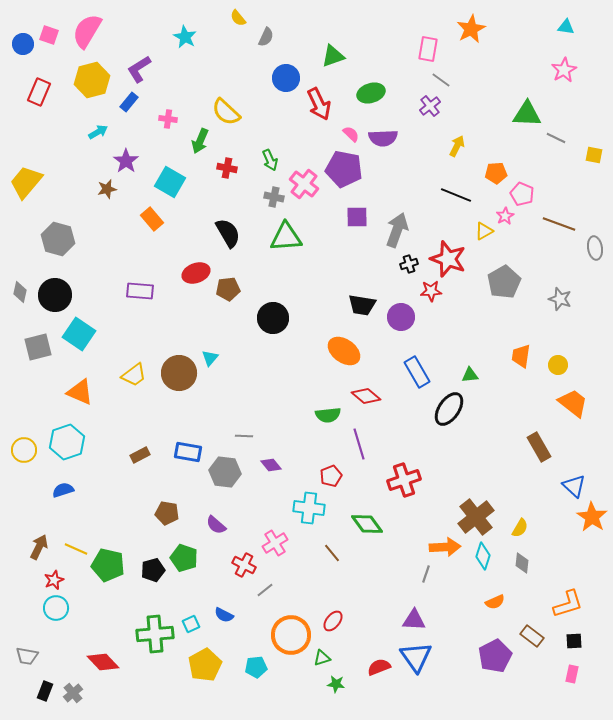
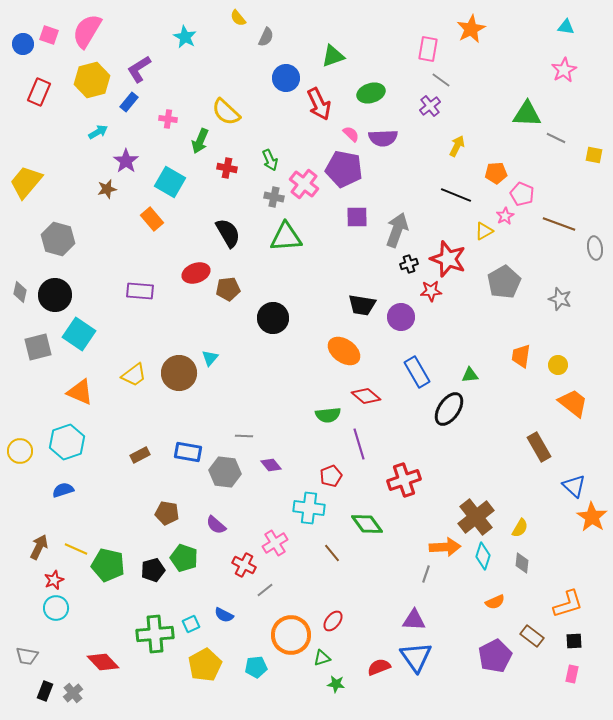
yellow circle at (24, 450): moved 4 px left, 1 px down
